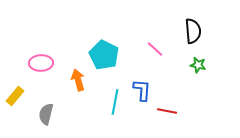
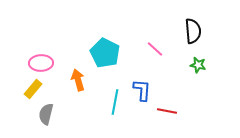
cyan pentagon: moved 1 px right, 2 px up
yellow rectangle: moved 18 px right, 7 px up
